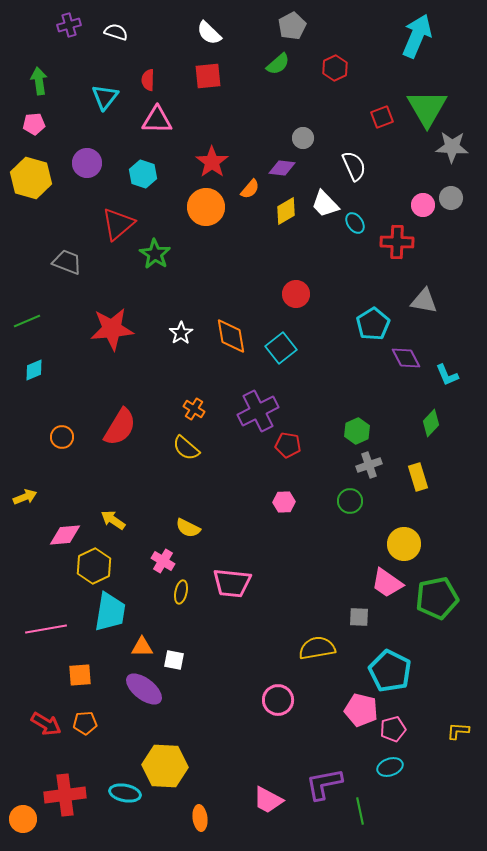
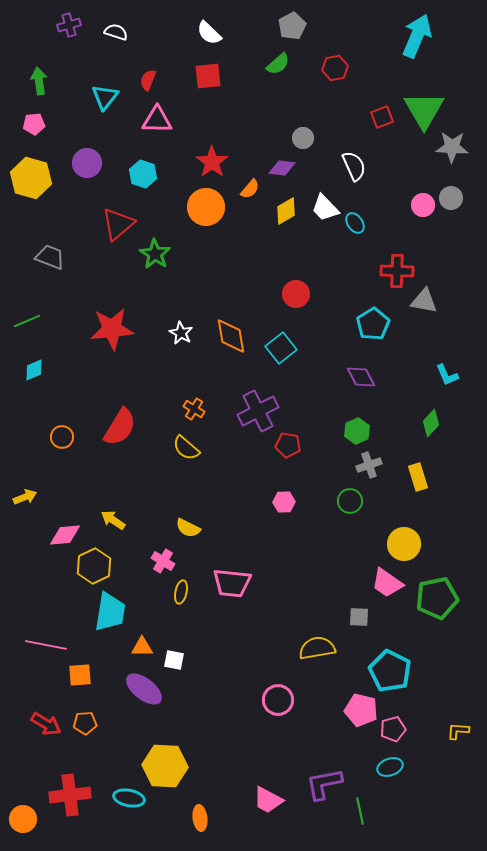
red hexagon at (335, 68): rotated 15 degrees clockwise
red semicircle at (148, 80): rotated 20 degrees clockwise
green triangle at (427, 108): moved 3 px left, 2 px down
white trapezoid at (325, 204): moved 4 px down
red cross at (397, 242): moved 29 px down
gray trapezoid at (67, 262): moved 17 px left, 5 px up
white star at (181, 333): rotated 10 degrees counterclockwise
purple diamond at (406, 358): moved 45 px left, 19 px down
pink line at (46, 629): moved 16 px down; rotated 21 degrees clockwise
cyan ellipse at (125, 793): moved 4 px right, 5 px down
red cross at (65, 795): moved 5 px right
